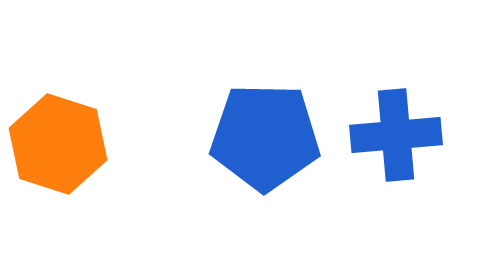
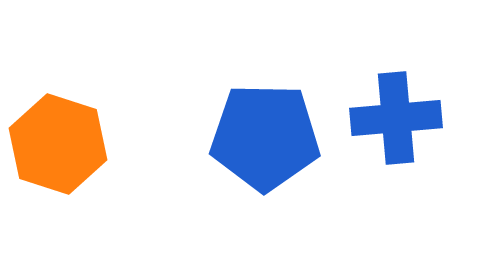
blue cross: moved 17 px up
